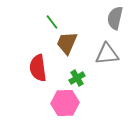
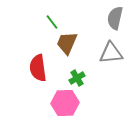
gray triangle: moved 4 px right, 1 px up
